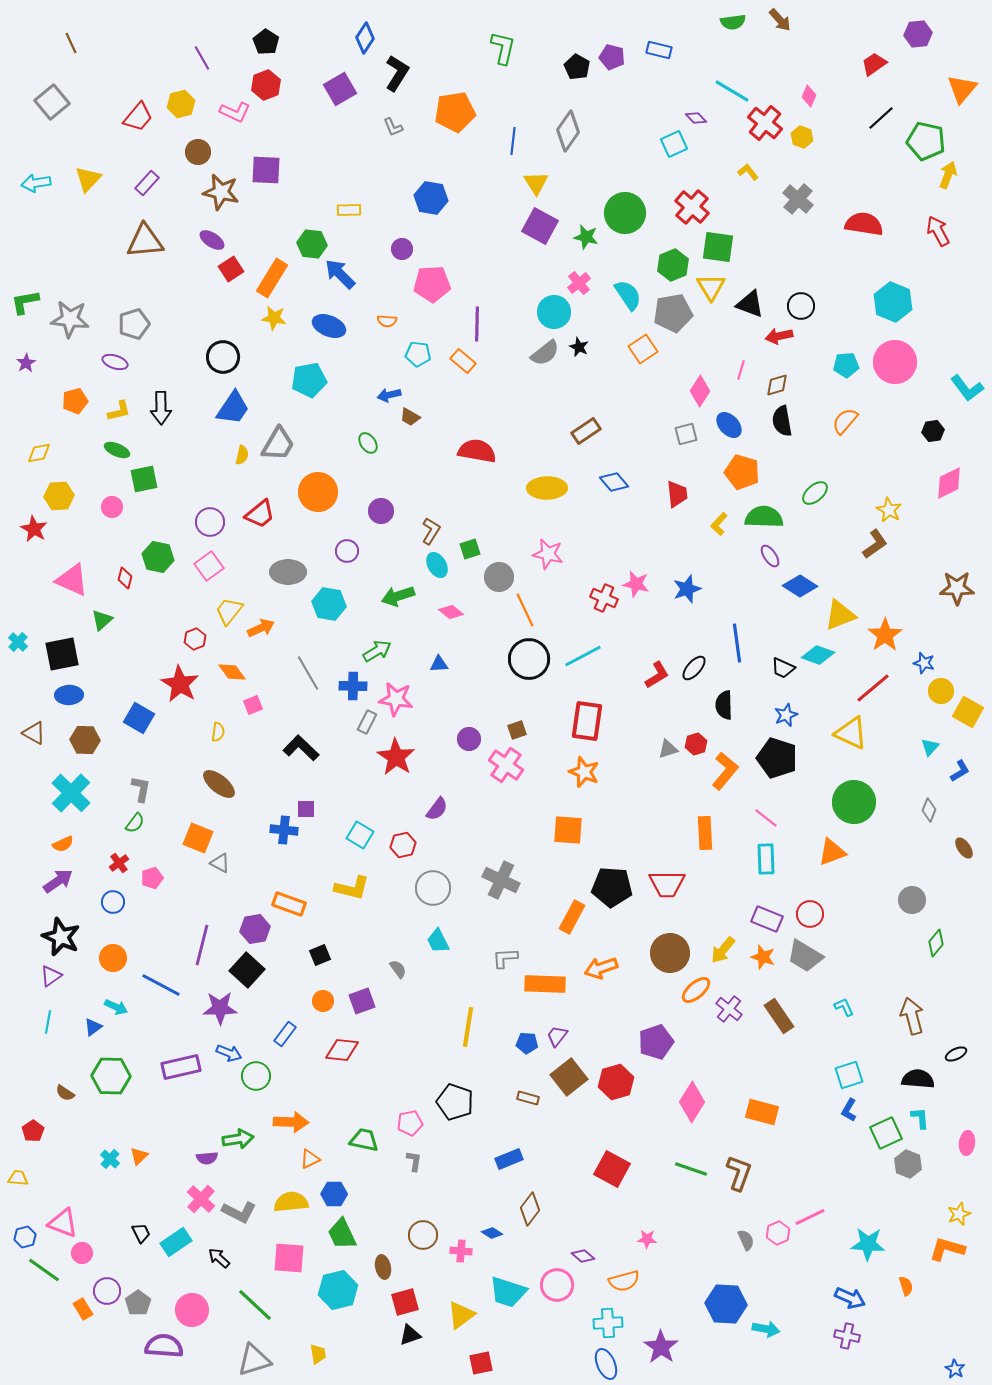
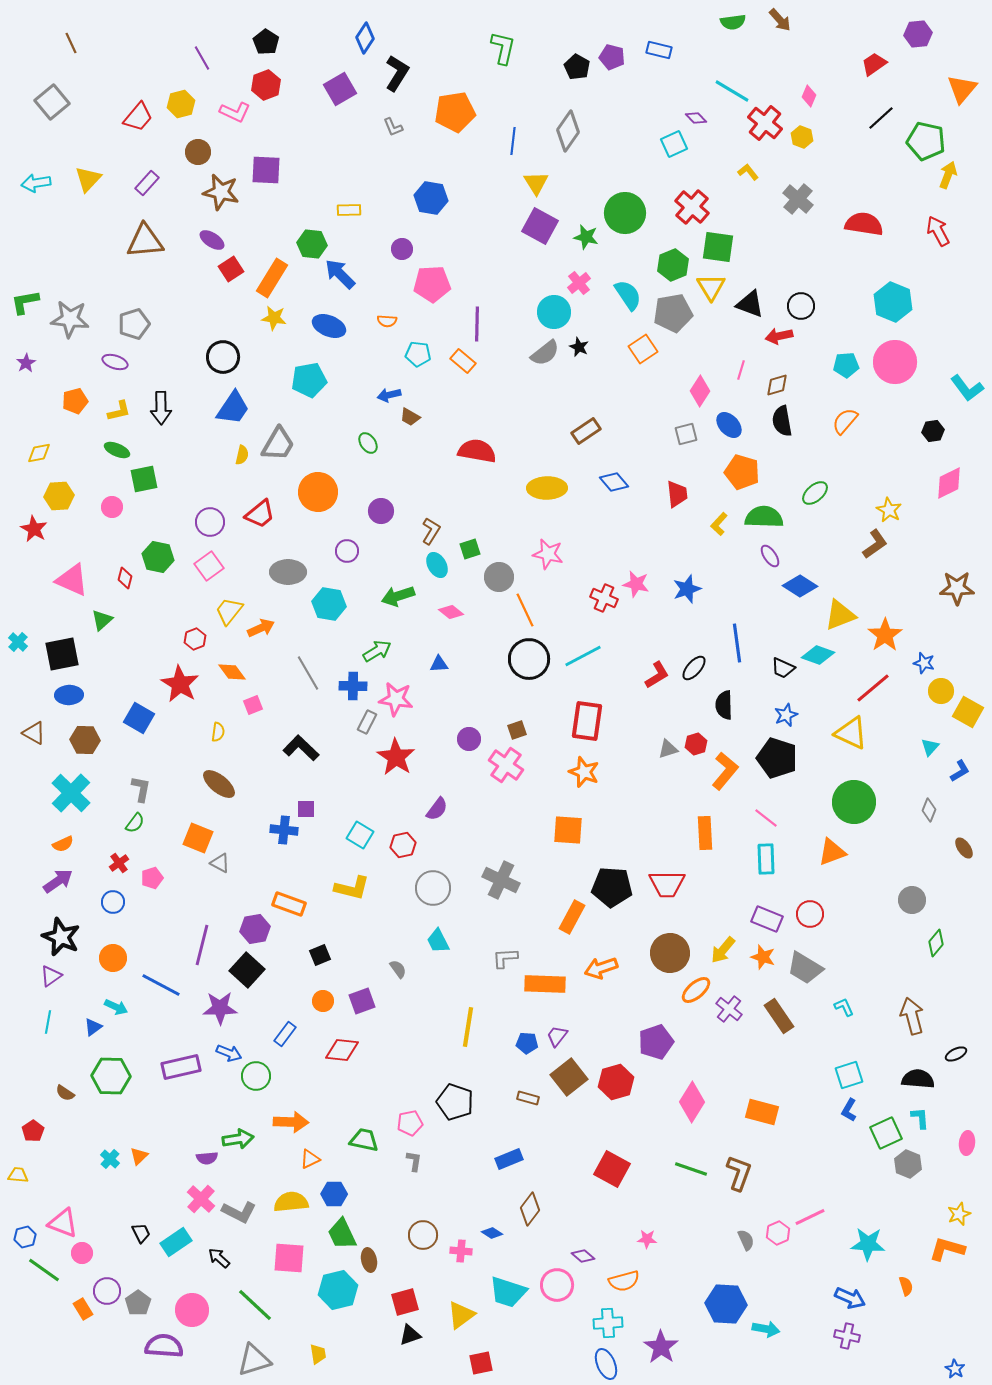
gray trapezoid at (805, 956): moved 12 px down
yellow trapezoid at (18, 1178): moved 3 px up
brown ellipse at (383, 1267): moved 14 px left, 7 px up
